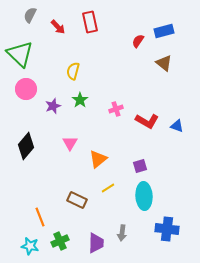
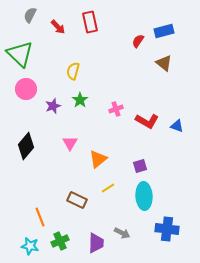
gray arrow: rotated 70 degrees counterclockwise
